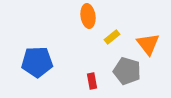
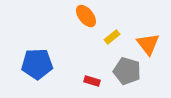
orange ellipse: moved 2 px left; rotated 30 degrees counterclockwise
blue pentagon: moved 2 px down
red rectangle: rotated 63 degrees counterclockwise
